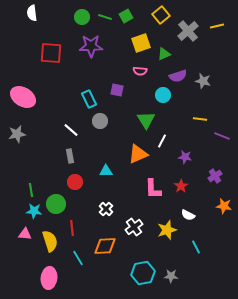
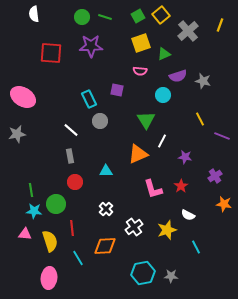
white semicircle at (32, 13): moved 2 px right, 1 px down
green square at (126, 16): moved 12 px right
yellow line at (217, 26): moved 3 px right, 1 px up; rotated 56 degrees counterclockwise
yellow line at (200, 119): rotated 56 degrees clockwise
pink L-shape at (153, 189): rotated 15 degrees counterclockwise
orange star at (224, 206): moved 2 px up
